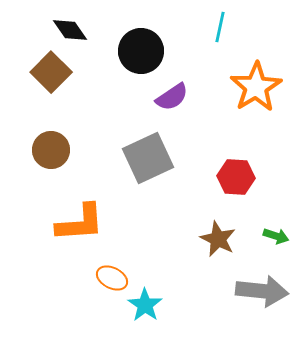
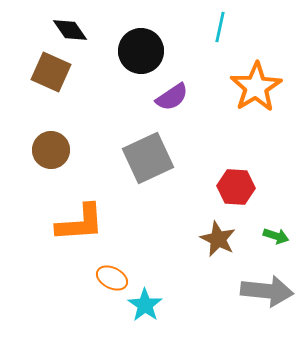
brown square: rotated 21 degrees counterclockwise
red hexagon: moved 10 px down
gray arrow: moved 5 px right
